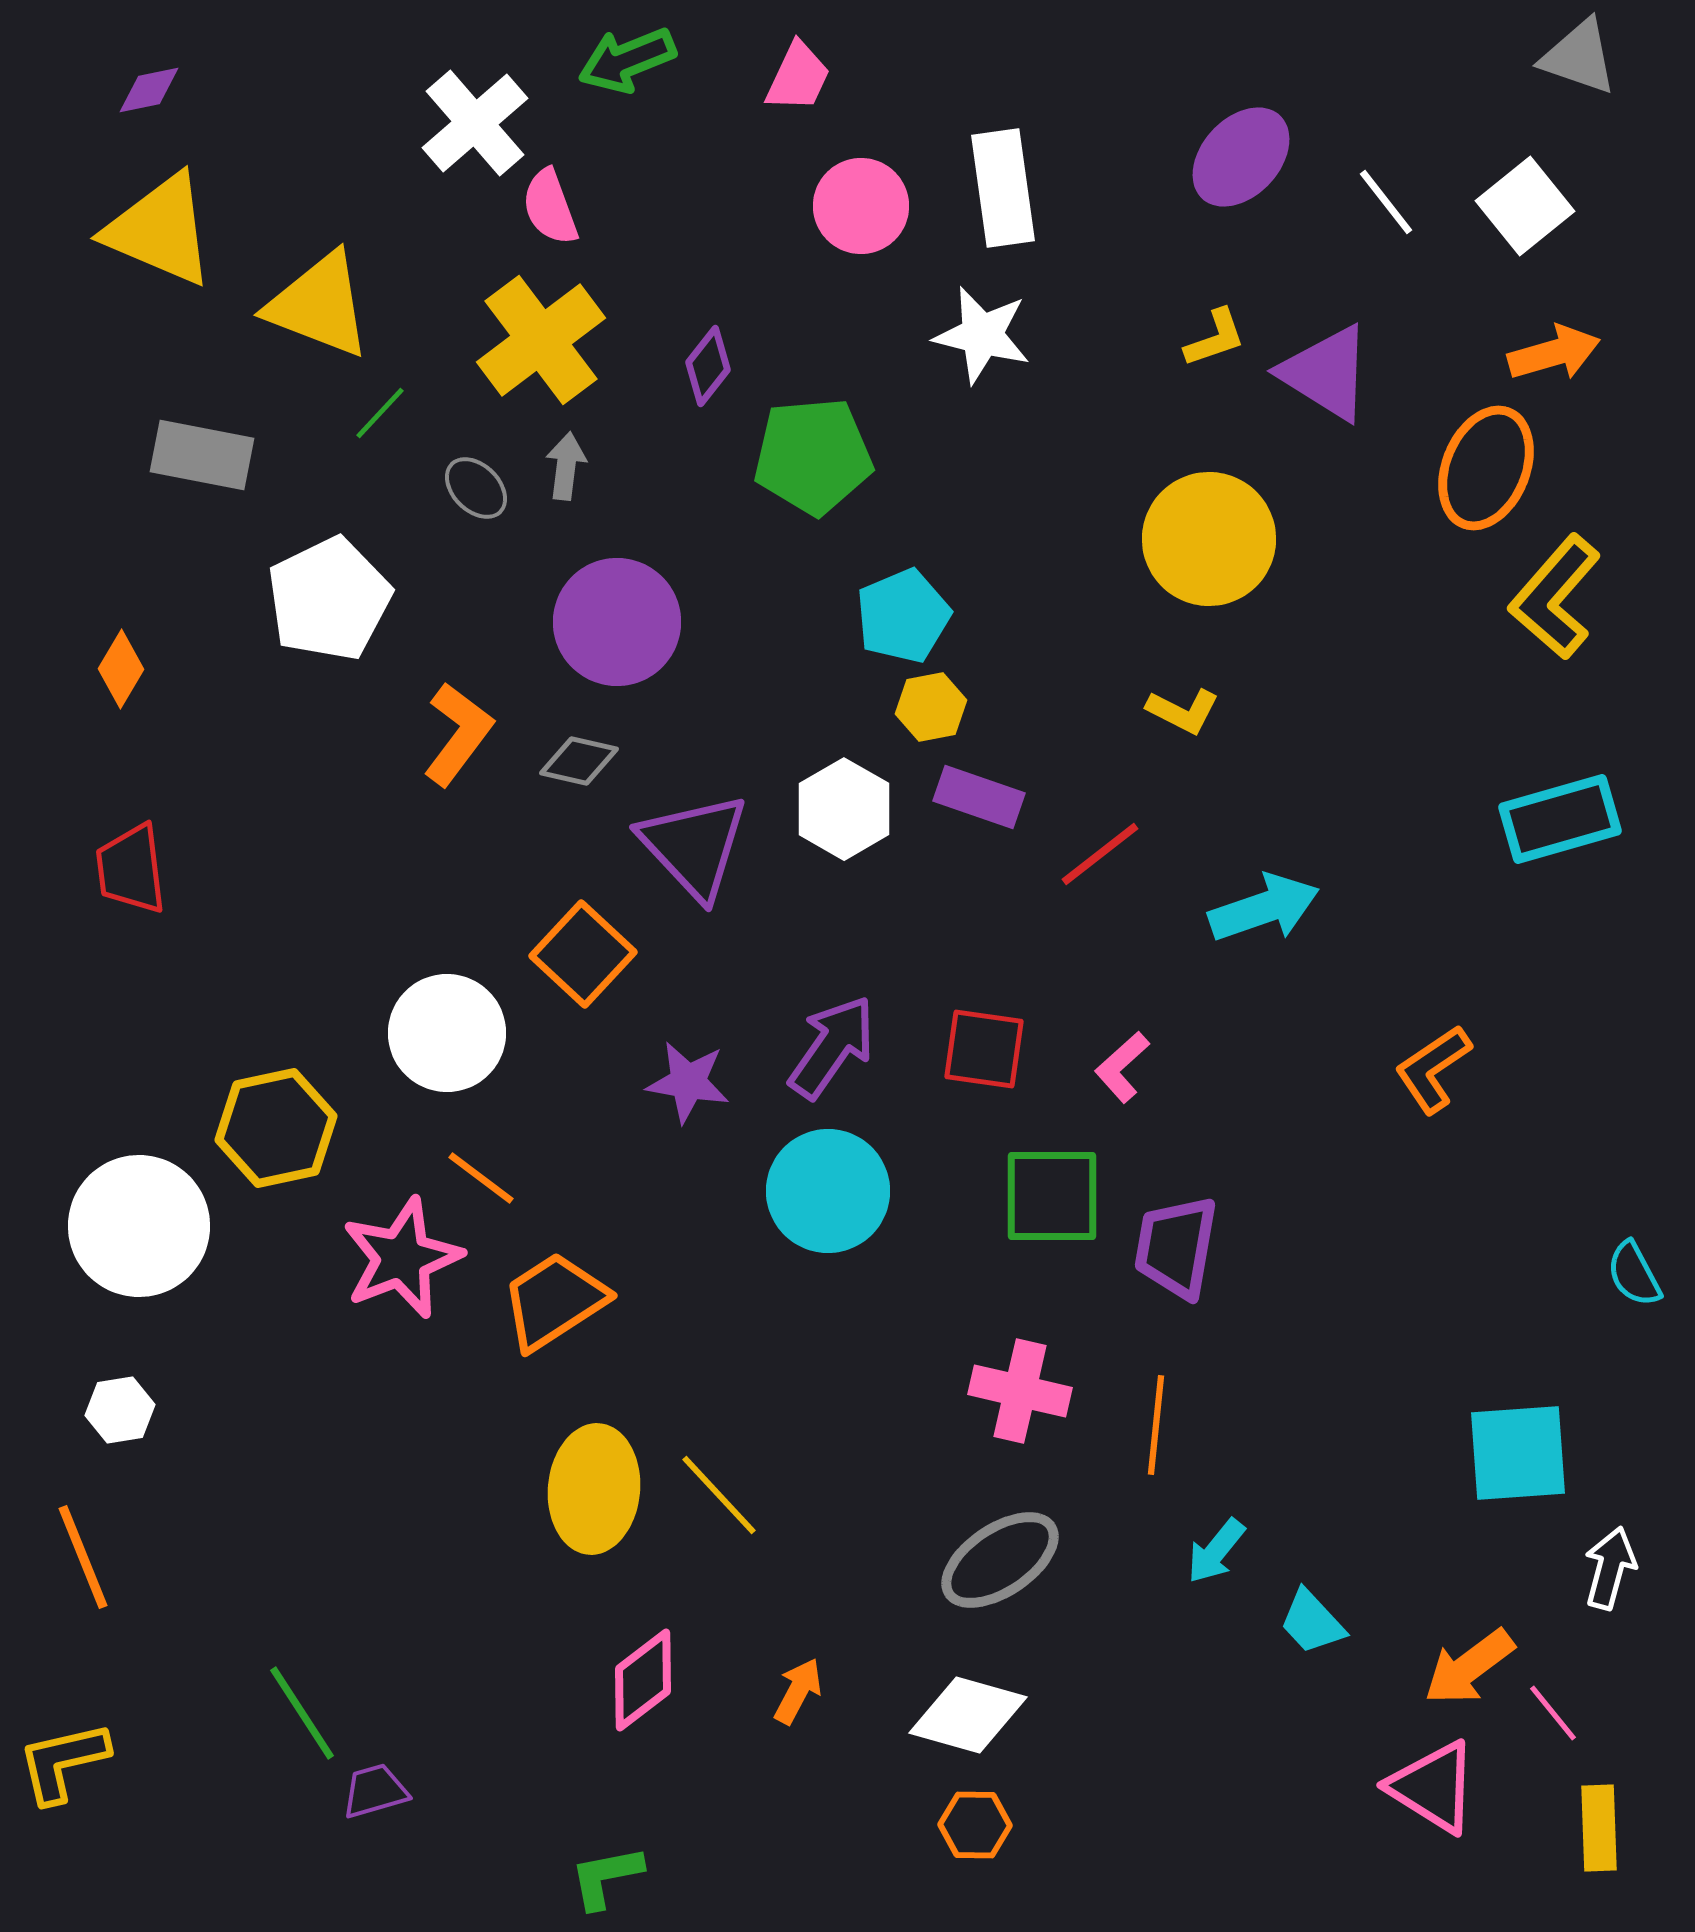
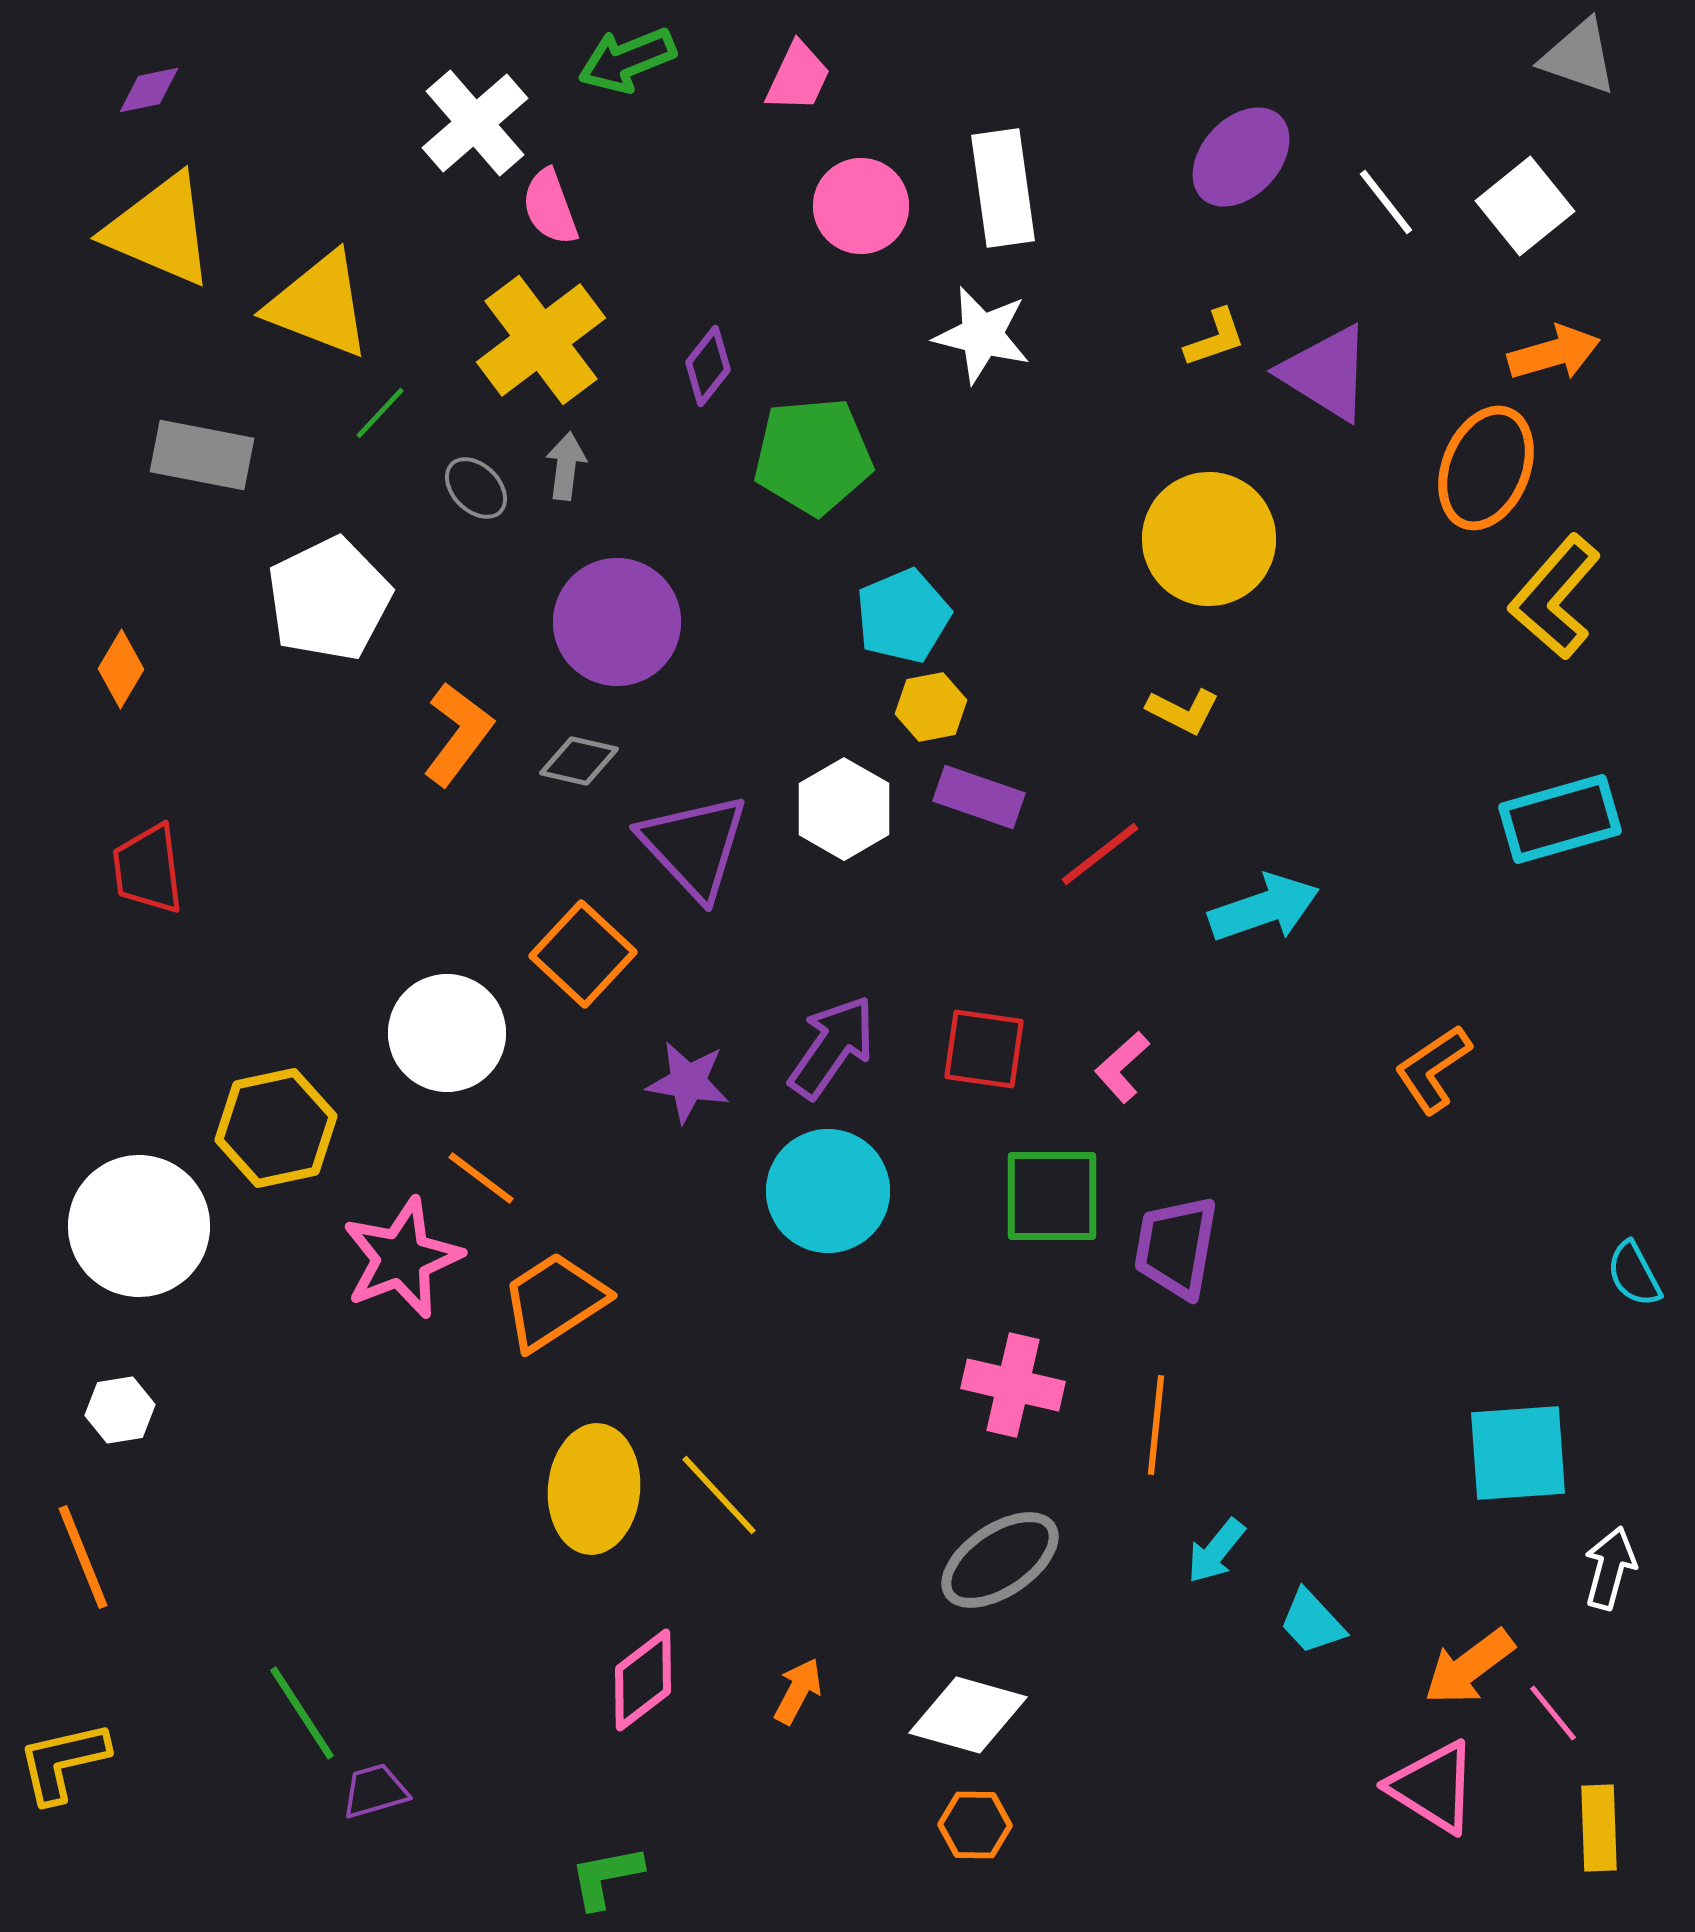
red trapezoid at (131, 869): moved 17 px right
pink cross at (1020, 1391): moved 7 px left, 6 px up
